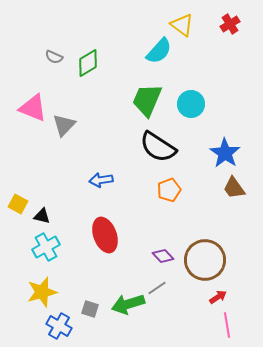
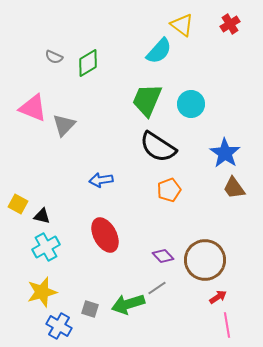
red ellipse: rotated 8 degrees counterclockwise
